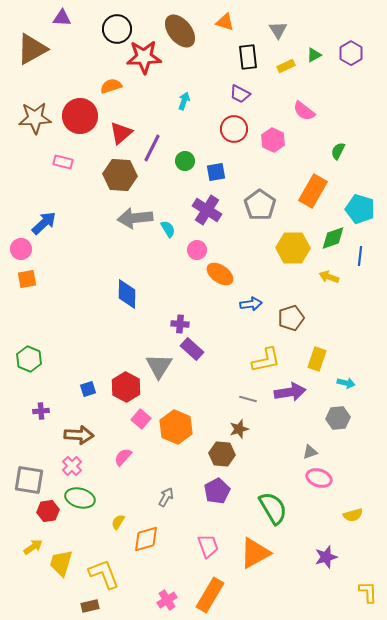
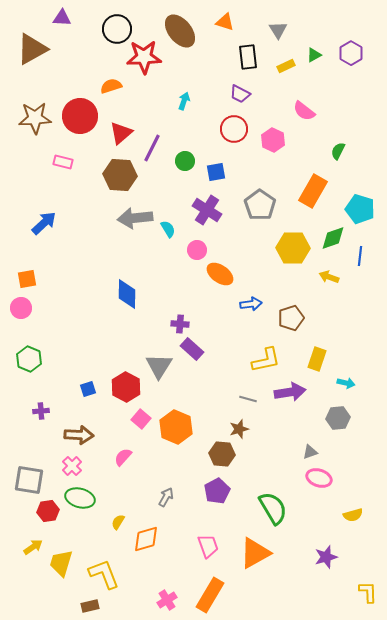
pink circle at (21, 249): moved 59 px down
